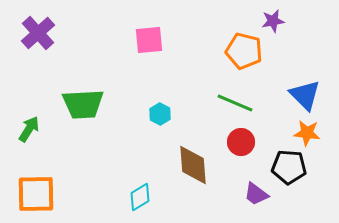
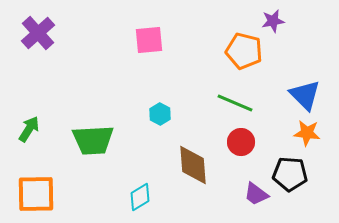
green trapezoid: moved 10 px right, 36 px down
black pentagon: moved 1 px right, 7 px down
